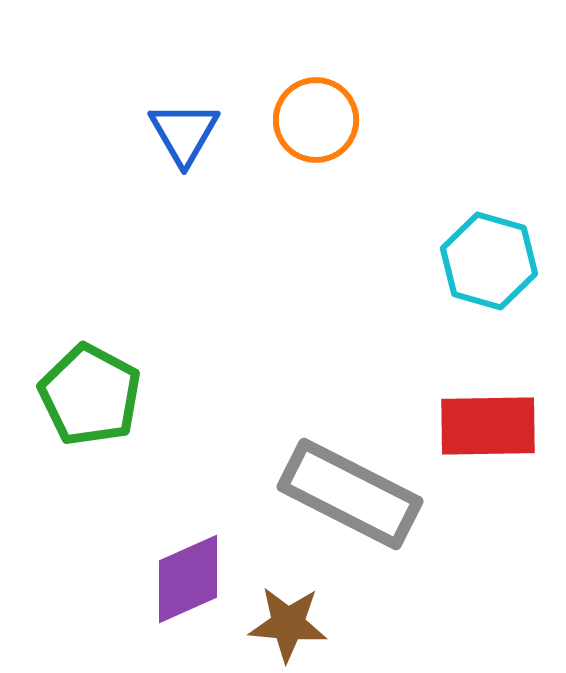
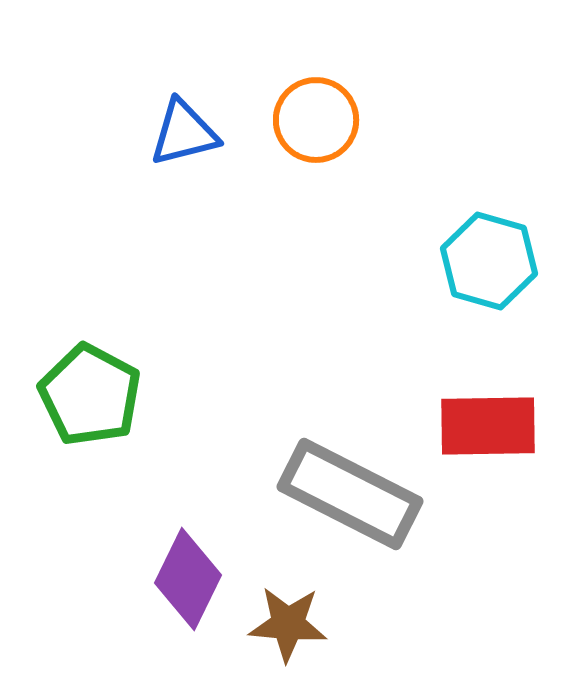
blue triangle: rotated 46 degrees clockwise
purple diamond: rotated 40 degrees counterclockwise
